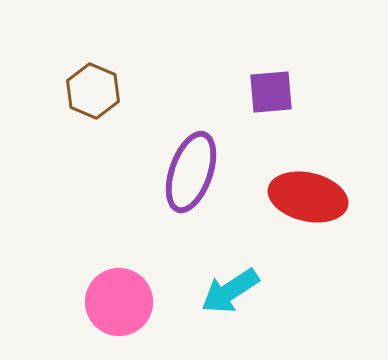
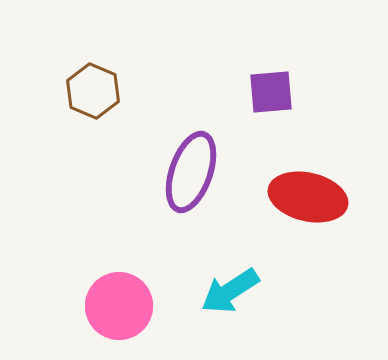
pink circle: moved 4 px down
